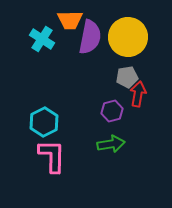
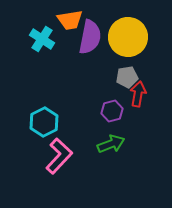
orange trapezoid: rotated 8 degrees counterclockwise
green arrow: rotated 12 degrees counterclockwise
pink L-shape: moved 7 px right; rotated 42 degrees clockwise
